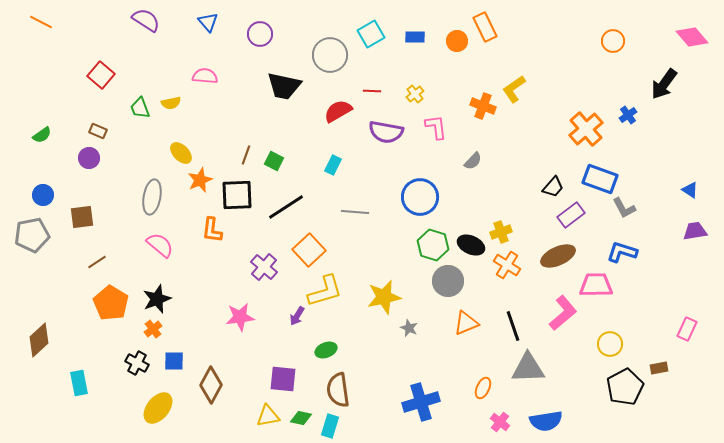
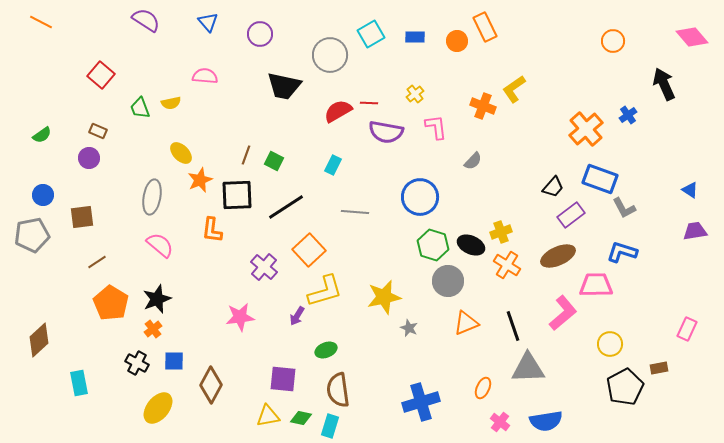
black arrow at (664, 84): rotated 120 degrees clockwise
red line at (372, 91): moved 3 px left, 12 px down
